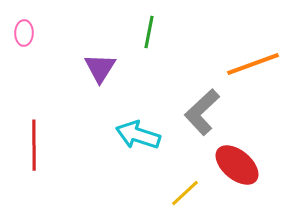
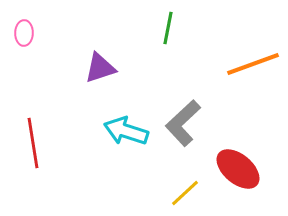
green line: moved 19 px right, 4 px up
purple triangle: rotated 40 degrees clockwise
gray L-shape: moved 19 px left, 11 px down
cyan arrow: moved 12 px left, 4 px up
red line: moved 1 px left, 2 px up; rotated 9 degrees counterclockwise
red ellipse: moved 1 px right, 4 px down
